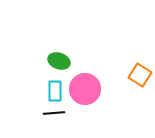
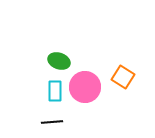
orange square: moved 17 px left, 2 px down
pink circle: moved 2 px up
black line: moved 2 px left, 9 px down
